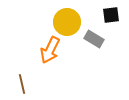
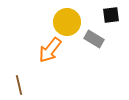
orange arrow: rotated 12 degrees clockwise
brown line: moved 3 px left, 1 px down
